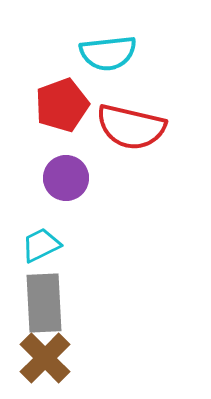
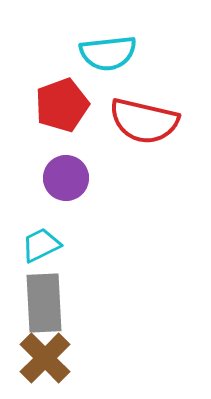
red semicircle: moved 13 px right, 6 px up
